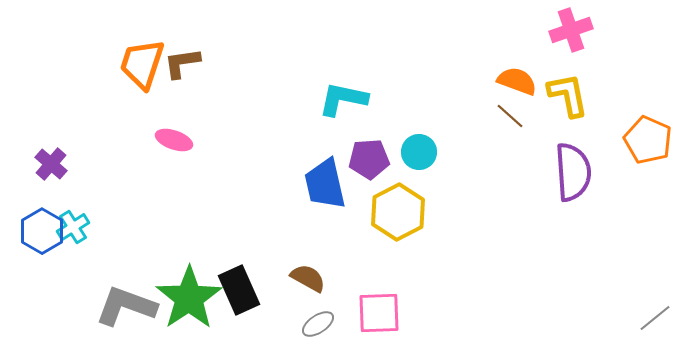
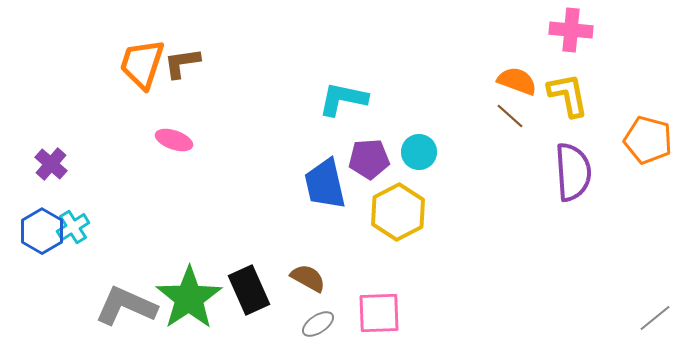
pink cross: rotated 24 degrees clockwise
orange pentagon: rotated 9 degrees counterclockwise
black rectangle: moved 10 px right
gray L-shape: rotated 4 degrees clockwise
